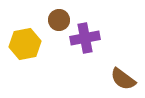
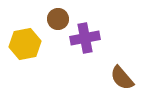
brown circle: moved 1 px left, 1 px up
brown semicircle: moved 1 px left, 1 px up; rotated 12 degrees clockwise
